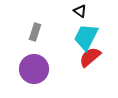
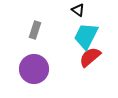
black triangle: moved 2 px left, 1 px up
gray rectangle: moved 2 px up
cyan trapezoid: moved 1 px up
